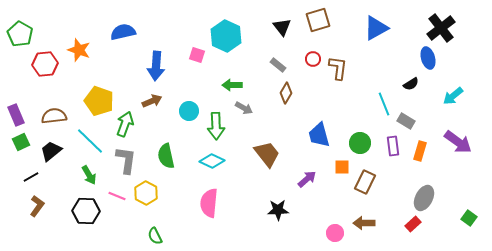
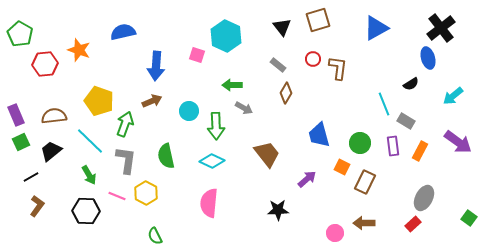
orange rectangle at (420, 151): rotated 12 degrees clockwise
orange square at (342, 167): rotated 28 degrees clockwise
